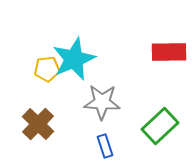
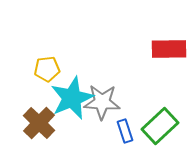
red rectangle: moved 3 px up
cyan star: moved 2 px left, 39 px down
brown cross: moved 1 px right, 1 px up
blue rectangle: moved 20 px right, 15 px up
